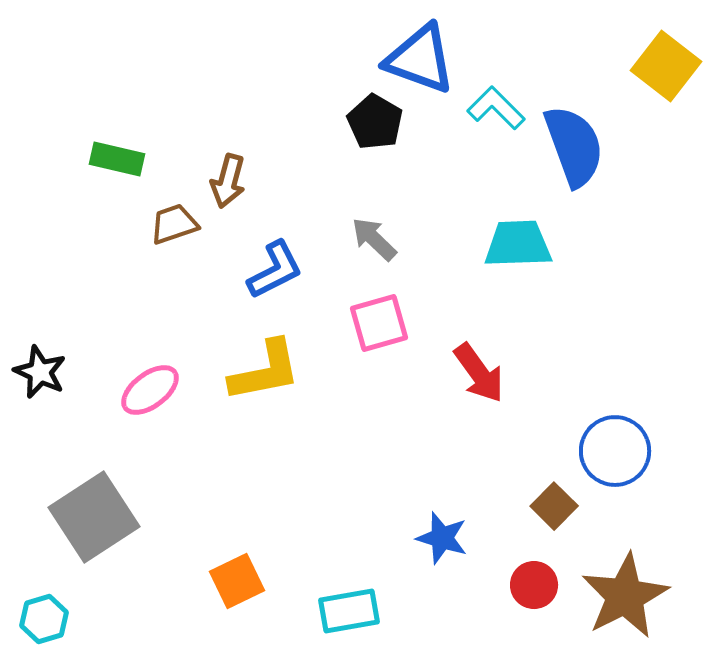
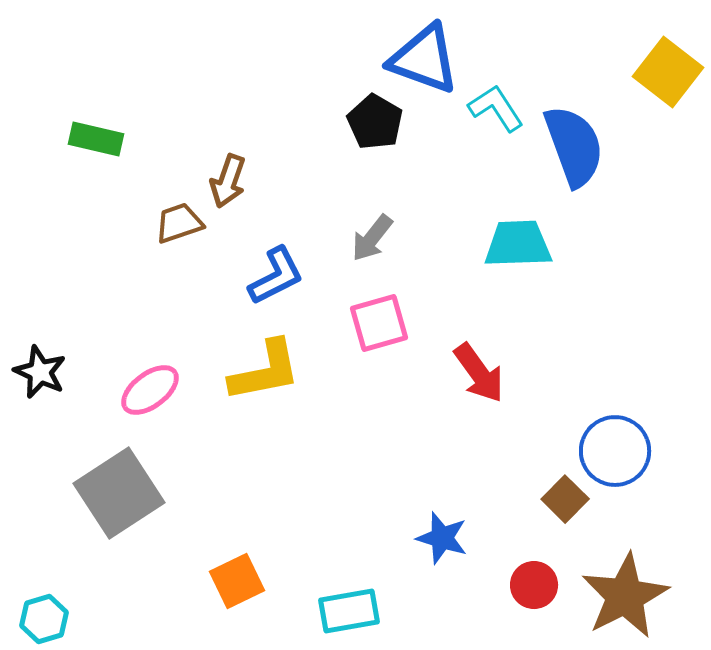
blue triangle: moved 4 px right
yellow square: moved 2 px right, 6 px down
cyan L-shape: rotated 12 degrees clockwise
green rectangle: moved 21 px left, 20 px up
brown arrow: rotated 4 degrees clockwise
brown trapezoid: moved 5 px right, 1 px up
gray arrow: moved 2 px left, 1 px up; rotated 96 degrees counterclockwise
blue L-shape: moved 1 px right, 6 px down
brown square: moved 11 px right, 7 px up
gray square: moved 25 px right, 24 px up
